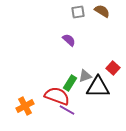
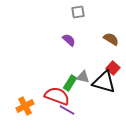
brown semicircle: moved 9 px right, 28 px down
gray triangle: moved 2 px left, 1 px down; rotated 32 degrees clockwise
black triangle: moved 6 px right, 5 px up; rotated 15 degrees clockwise
